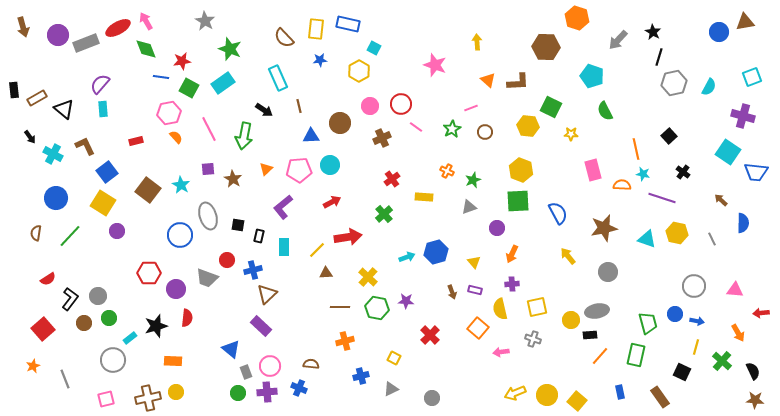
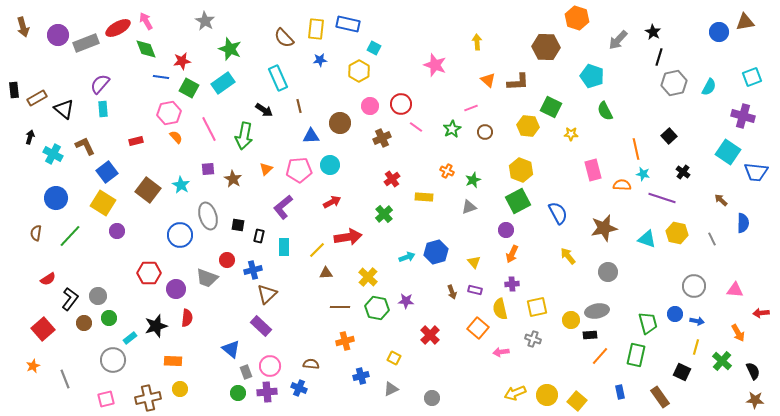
black arrow at (30, 137): rotated 128 degrees counterclockwise
green square at (518, 201): rotated 25 degrees counterclockwise
purple circle at (497, 228): moved 9 px right, 2 px down
yellow circle at (176, 392): moved 4 px right, 3 px up
